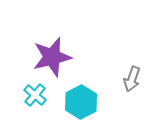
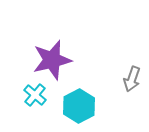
purple star: moved 3 px down
cyan hexagon: moved 2 px left, 4 px down
